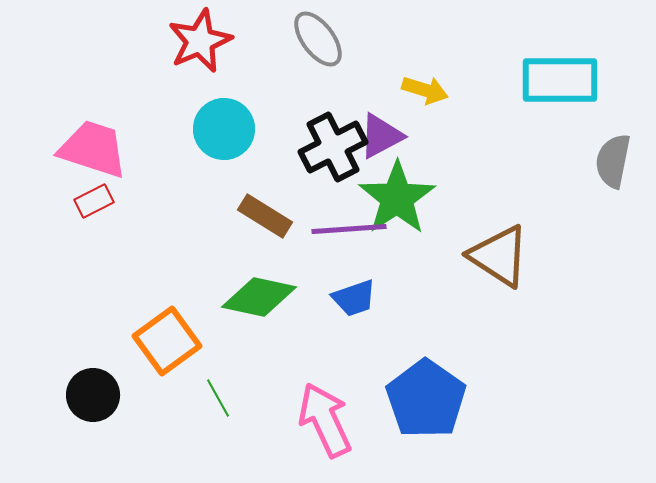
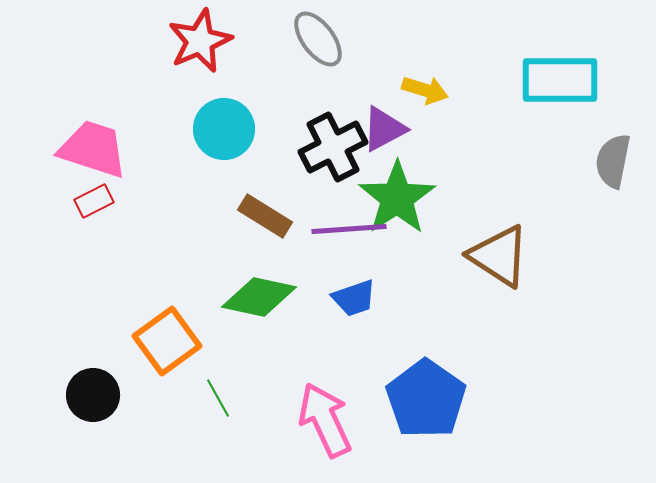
purple triangle: moved 3 px right, 7 px up
